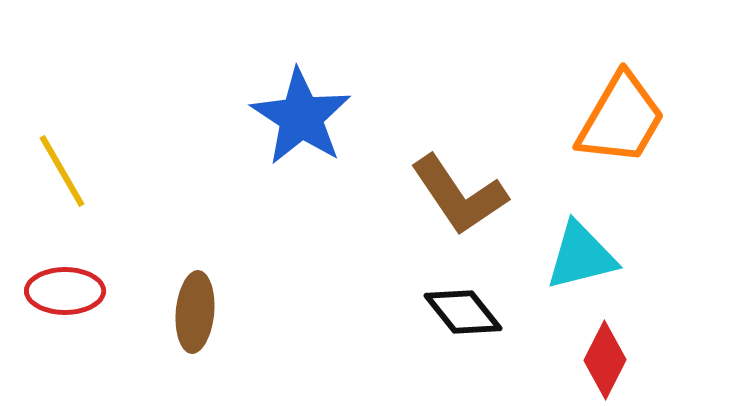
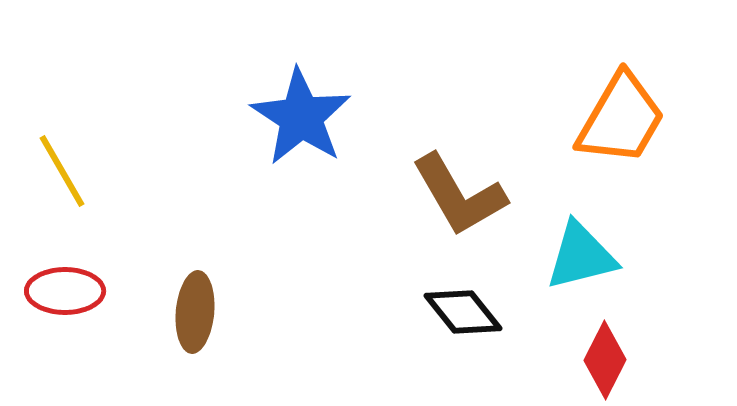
brown L-shape: rotated 4 degrees clockwise
